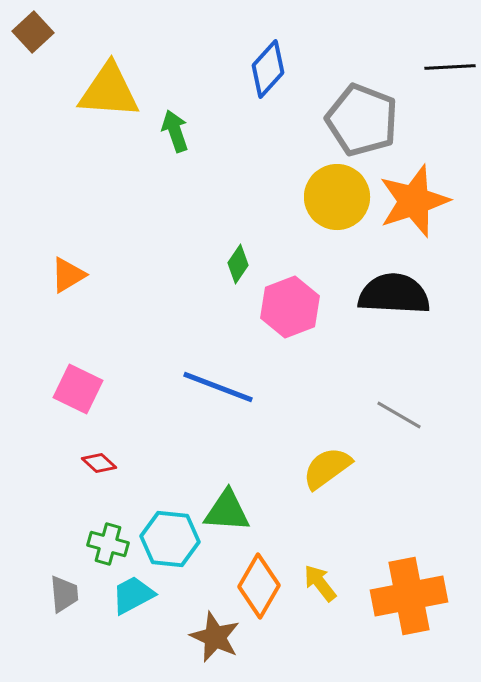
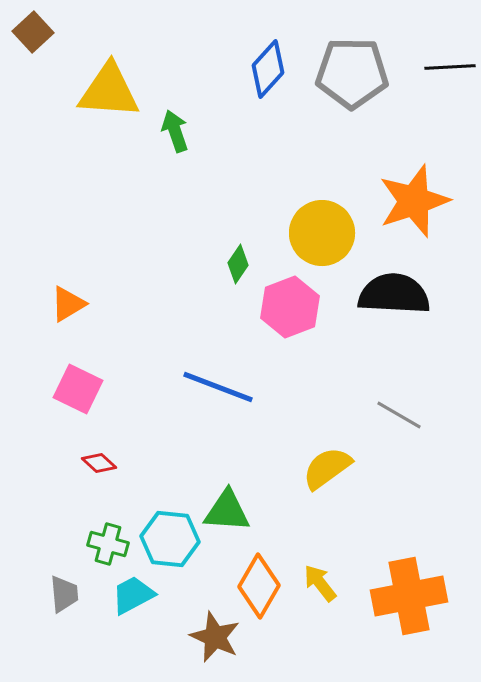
gray pentagon: moved 10 px left, 47 px up; rotated 20 degrees counterclockwise
yellow circle: moved 15 px left, 36 px down
orange triangle: moved 29 px down
